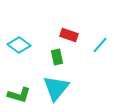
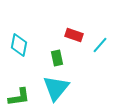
red rectangle: moved 5 px right
cyan diamond: rotated 65 degrees clockwise
green rectangle: moved 1 px down
green L-shape: moved 2 px down; rotated 25 degrees counterclockwise
